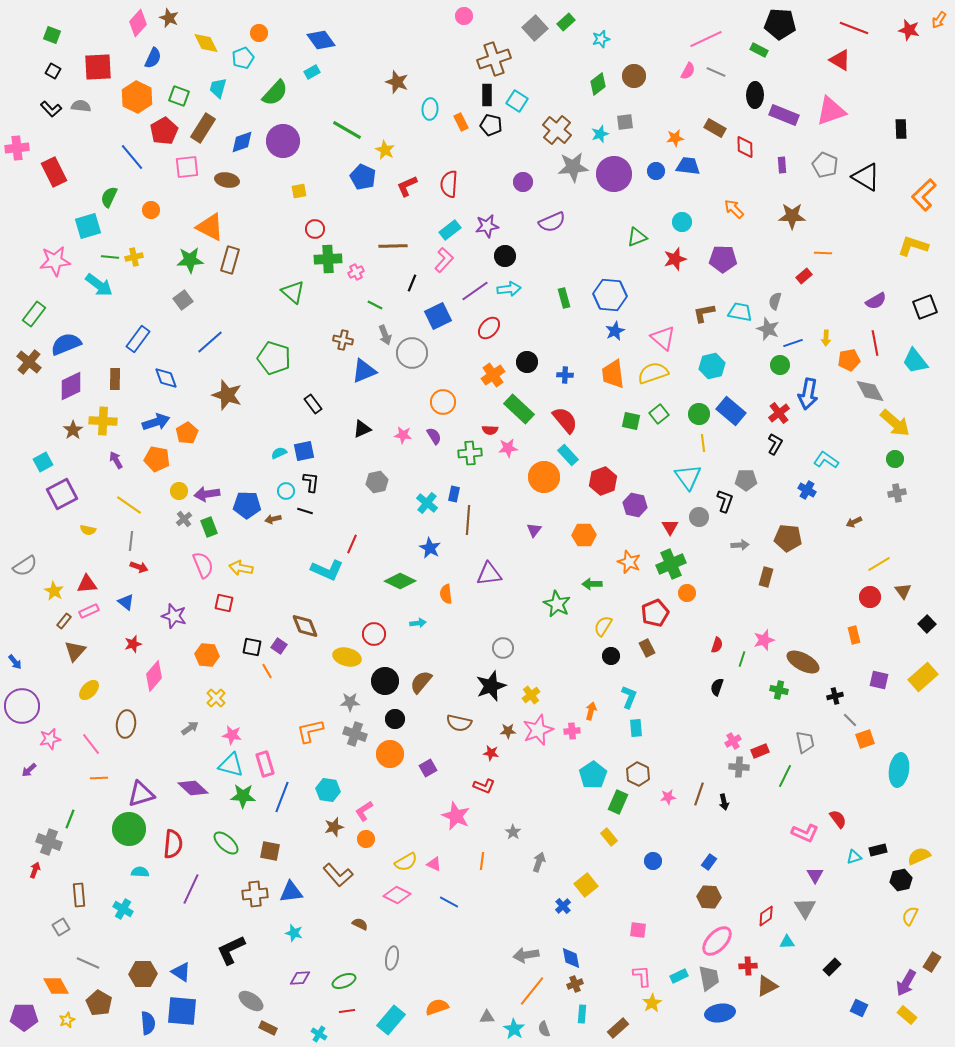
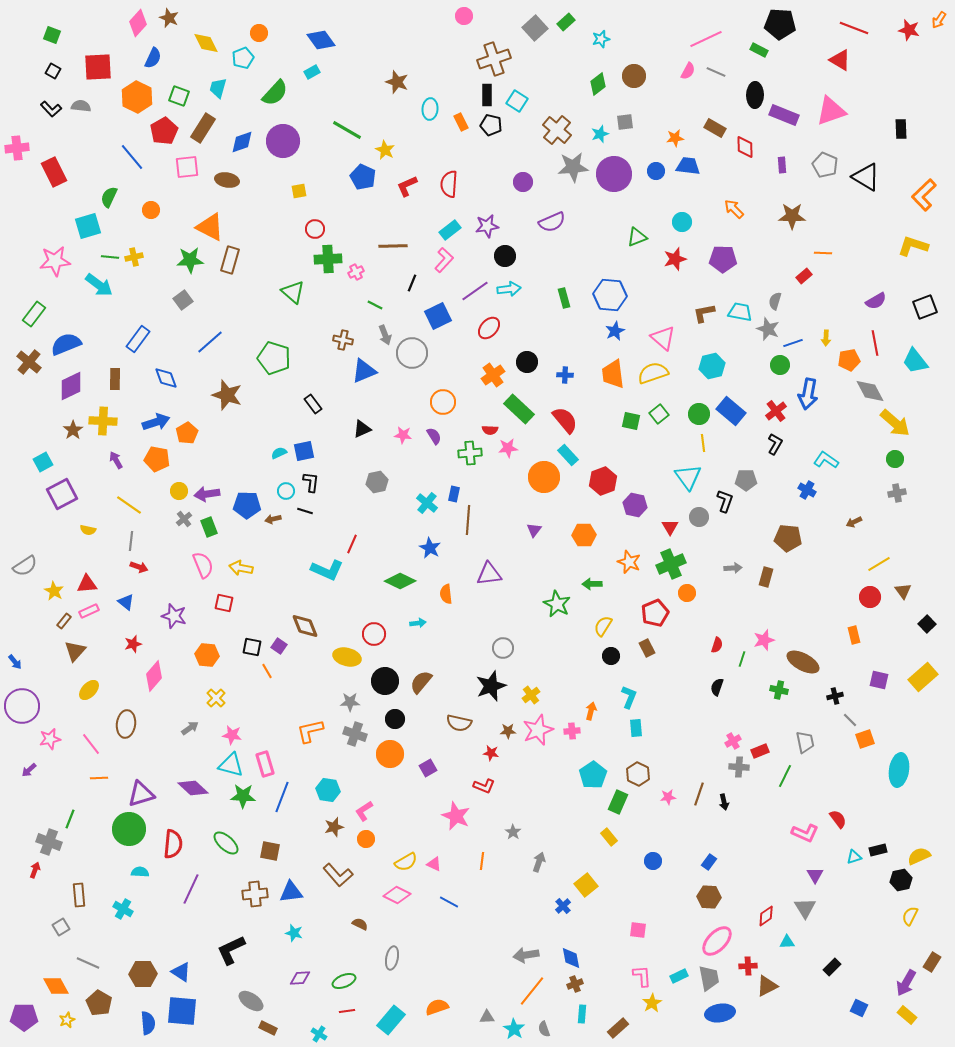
red cross at (779, 413): moved 3 px left, 2 px up
gray arrow at (740, 545): moved 7 px left, 23 px down
